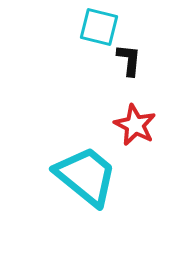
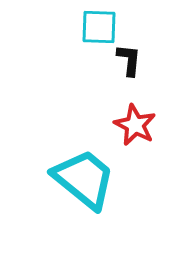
cyan square: rotated 12 degrees counterclockwise
cyan trapezoid: moved 2 px left, 3 px down
